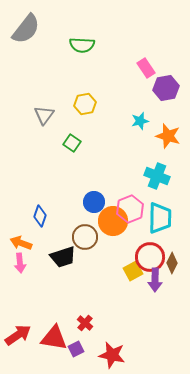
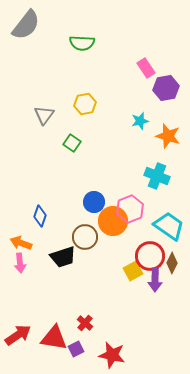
gray semicircle: moved 4 px up
green semicircle: moved 2 px up
cyan trapezoid: moved 9 px right, 8 px down; rotated 56 degrees counterclockwise
red circle: moved 1 px up
